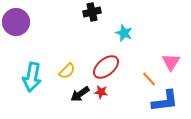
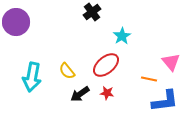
black cross: rotated 24 degrees counterclockwise
cyan star: moved 2 px left, 3 px down; rotated 18 degrees clockwise
pink triangle: rotated 12 degrees counterclockwise
red ellipse: moved 2 px up
yellow semicircle: rotated 96 degrees clockwise
orange line: rotated 35 degrees counterclockwise
red star: moved 6 px right, 1 px down
